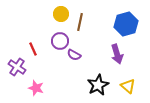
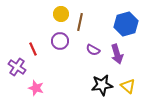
purple semicircle: moved 19 px right, 5 px up
black star: moved 4 px right; rotated 20 degrees clockwise
